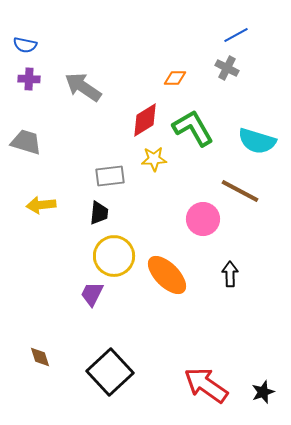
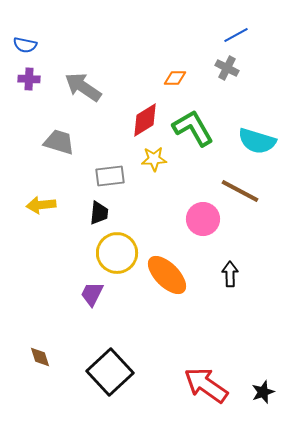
gray trapezoid: moved 33 px right
yellow circle: moved 3 px right, 3 px up
